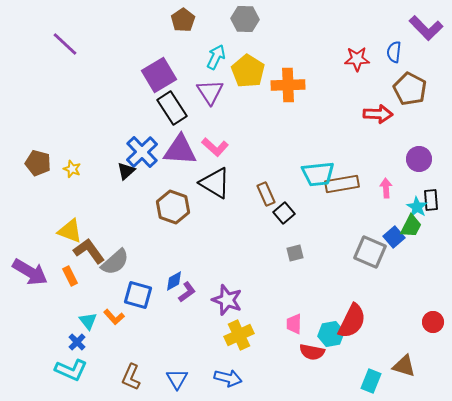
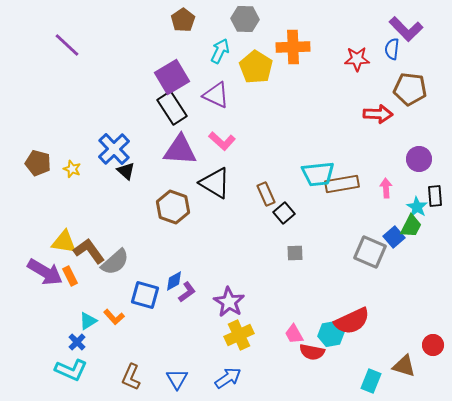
purple L-shape at (426, 28): moved 20 px left, 1 px down
purple line at (65, 44): moved 2 px right, 1 px down
blue semicircle at (394, 52): moved 2 px left, 3 px up
cyan arrow at (216, 57): moved 4 px right, 6 px up
yellow pentagon at (248, 71): moved 8 px right, 4 px up
purple square at (159, 75): moved 13 px right, 2 px down
orange cross at (288, 85): moved 5 px right, 38 px up
brown pentagon at (410, 89): rotated 20 degrees counterclockwise
purple triangle at (210, 92): moved 6 px right, 3 px down; rotated 32 degrees counterclockwise
pink L-shape at (215, 147): moved 7 px right, 6 px up
blue cross at (142, 152): moved 28 px left, 3 px up
black triangle at (126, 171): rotated 36 degrees counterclockwise
black rectangle at (431, 200): moved 4 px right, 4 px up
yellow triangle at (70, 231): moved 6 px left, 11 px down; rotated 12 degrees counterclockwise
gray square at (295, 253): rotated 12 degrees clockwise
purple arrow at (30, 272): moved 15 px right
blue square at (138, 295): moved 7 px right
purple star at (227, 300): moved 2 px right, 2 px down; rotated 12 degrees clockwise
cyan triangle at (88, 321): rotated 36 degrees clockwise
red semicircle at (352, 321): rotated 39 degrees clockwise
red circle at (433, 322): moved 23 px down
pink trapezoid at (294, 324): moved 10 px down; rotated 30 degrees counterclockwise
blue arrow at (228, 378): rotated 48 degrees counterclockwise
